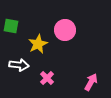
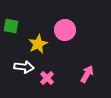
white arrow: moved 5 px right, 2 px down
pink arrow: moved 4 px left, 8 px up
